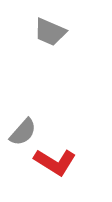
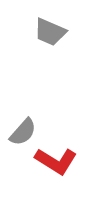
red L-shape: moved 1 px right, 1 px up
